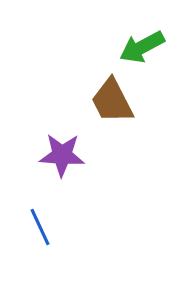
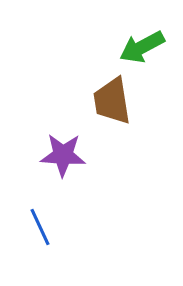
brown trapezoid: rotated 18 degrees clockwise
purple star: moved 1 px right
